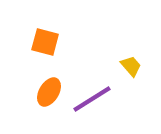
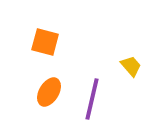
purple line: rotated 45 degrees counterclockwise
